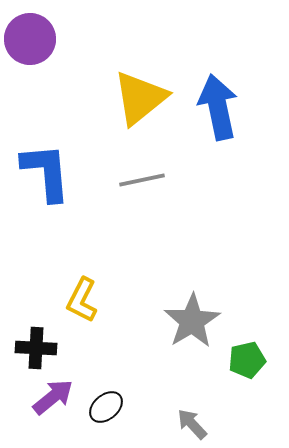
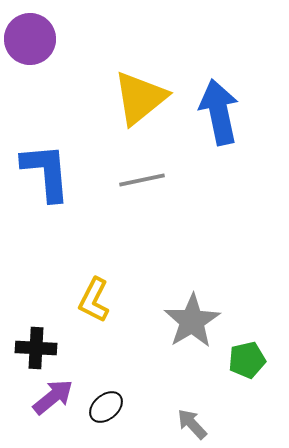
blue arrow: moved 1 px right, 5 px down
yellow L-shape: moved 12 px right
